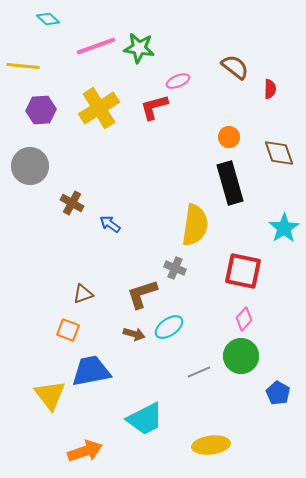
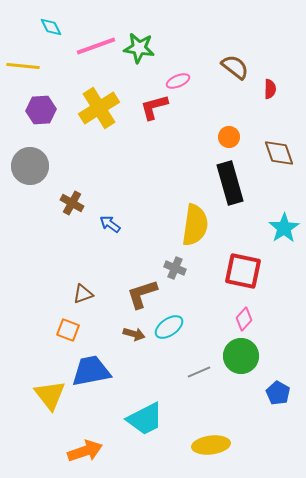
cyan diamond: moved 3 px right, 8 px down; rotated 20 degrees clockwise
